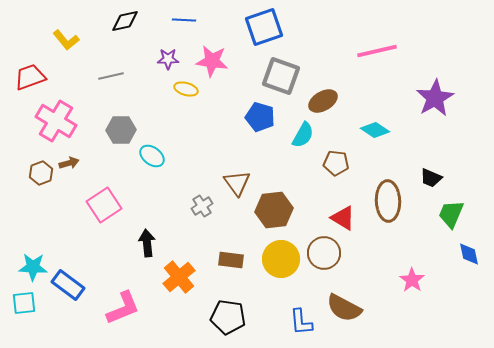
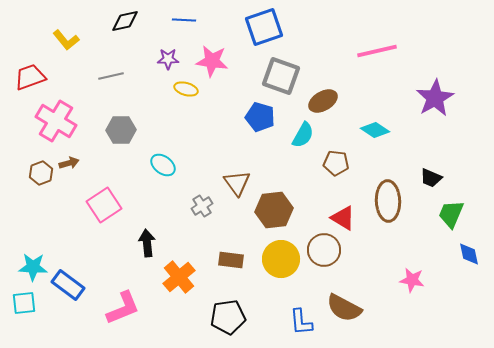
cyan ellipse at (152, 156): moved 11 px right, 9 px down
brown circle at (324, 253): moved 3 px up
pink star at (412, 280): rotated 25 degrees counterclockwise
black pentagon at (228, 317): rotated 16 degrees counterclockwise
